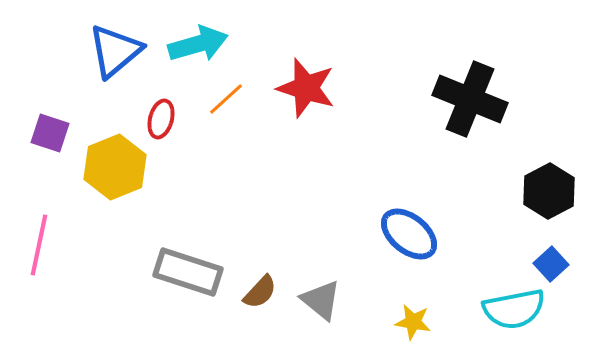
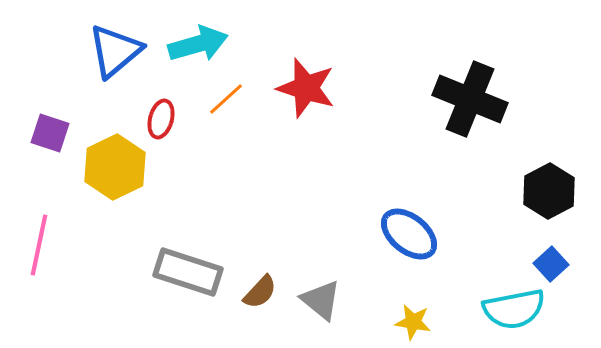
yellow hexagon: rotated 4 degrees counterclockwise
